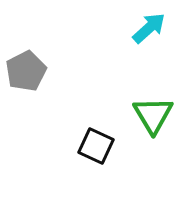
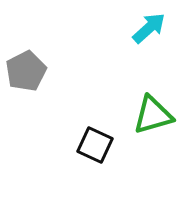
green triangle: rotated 45 degrees clockwise
black square: moved 1 px left, 1 px up
